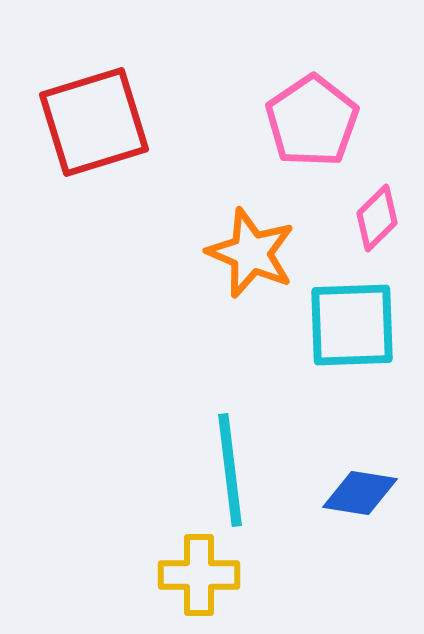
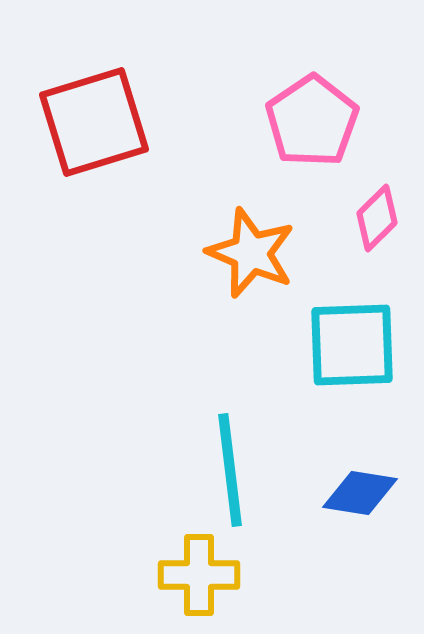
cyan square: moved 20 px down
